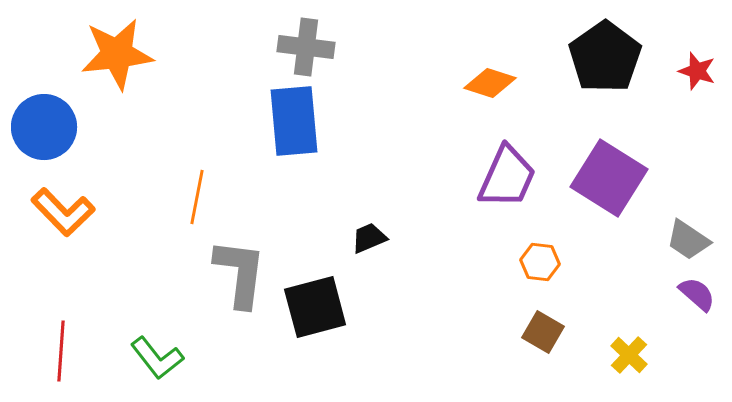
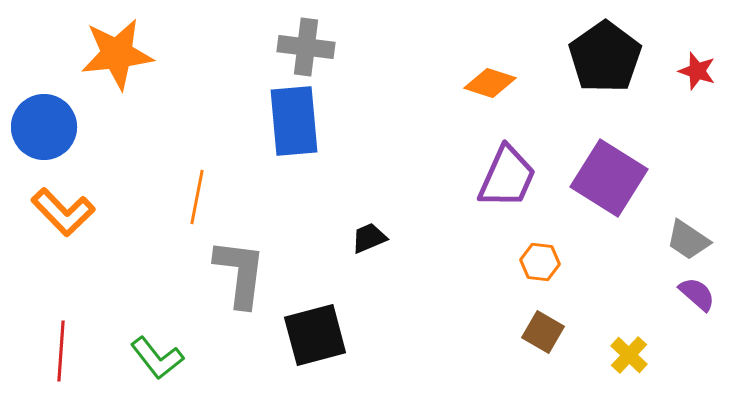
black square: moved 28 px down
